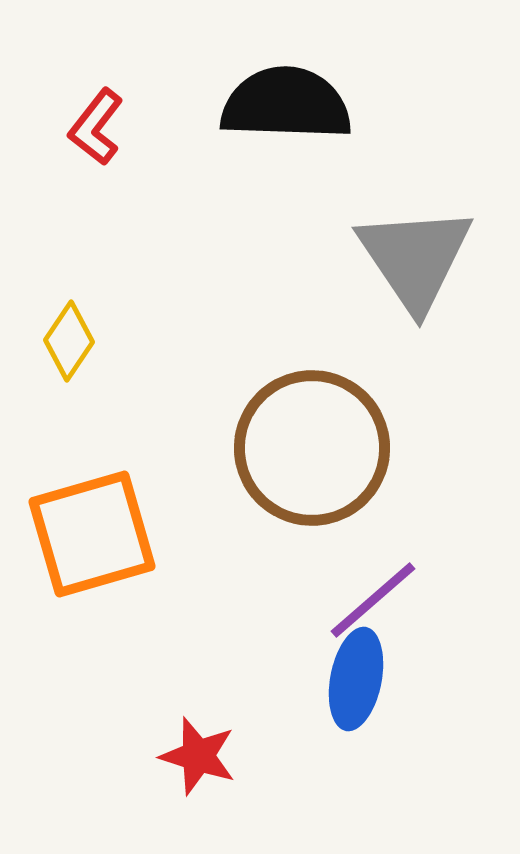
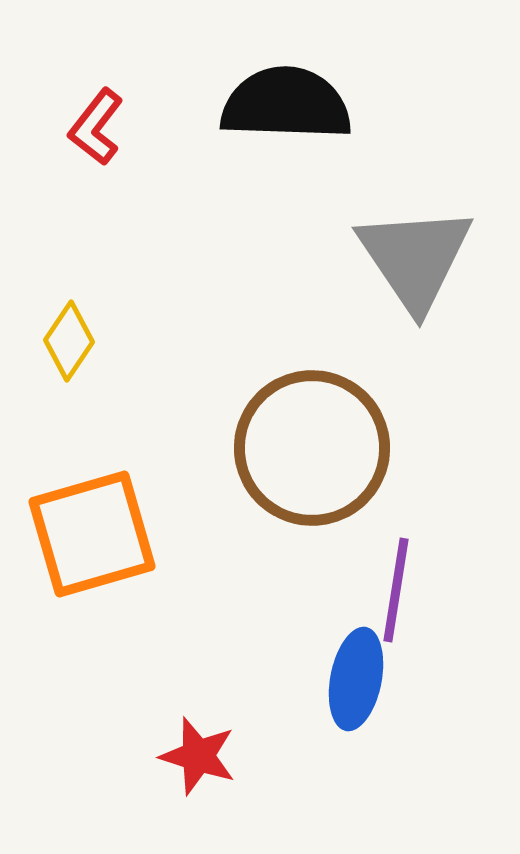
purple line: moved 23 px right, 10 px up; rotated 40 degrees counterclockwise
